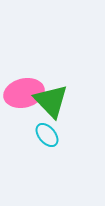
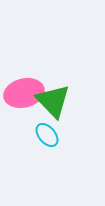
green triangle: moved 2 px right
